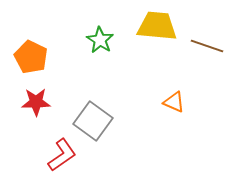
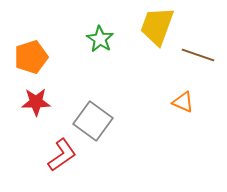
yellow trapezoid: rotated 75 degrees counterclockwise
green star: moved 1 px up
brown line: moved 9 px left, 9 px down
orange pentagon: rotated 28 degrees clockwise
orange triangle: moved 9 px right
